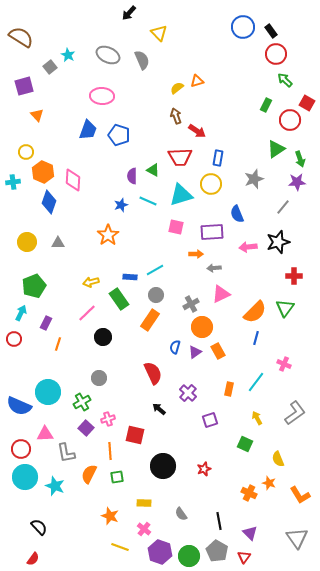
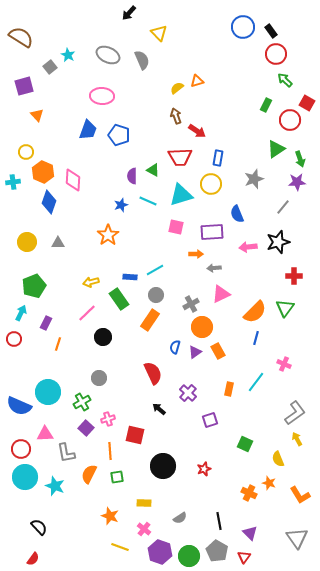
yellow arrow at (257, 418): moved 40 px right, 21 px down
gray semicircle at (181, 514): moved 1 px left, 4 px down; rotated 88 degrees counterclockwise
